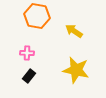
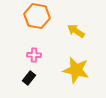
yellow arrow: moved 2 px right
pink cross: moved 7 px right, 2 px down
black rectangle: moved 2 px down
